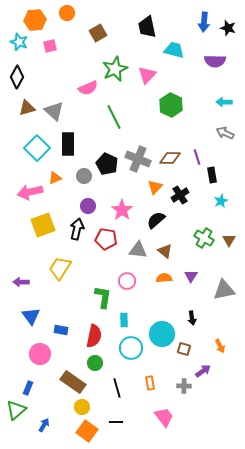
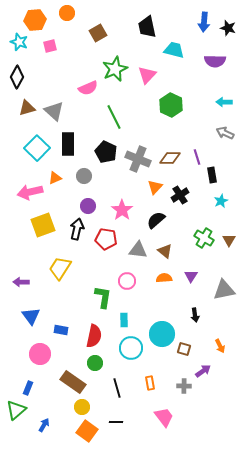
black pentagon at (107, 164): moved 1 px left, 12 px up
black arrow at (192, 318): moved 3 px right, 3 px up
